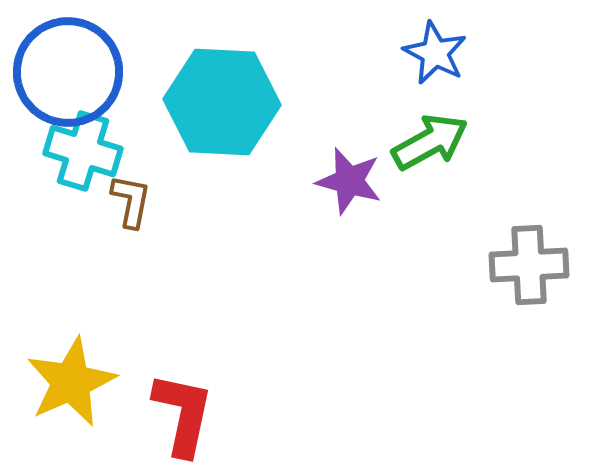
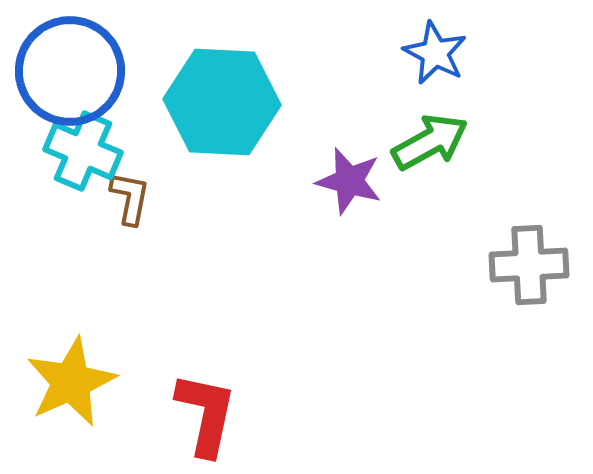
blue circle: moved 2 px right, 1 px up
cyan cross: rotated 6 degrees clockwise
brown L-shape: moved 1 px left, 3 px up
red L-shape: moved 23 px right
